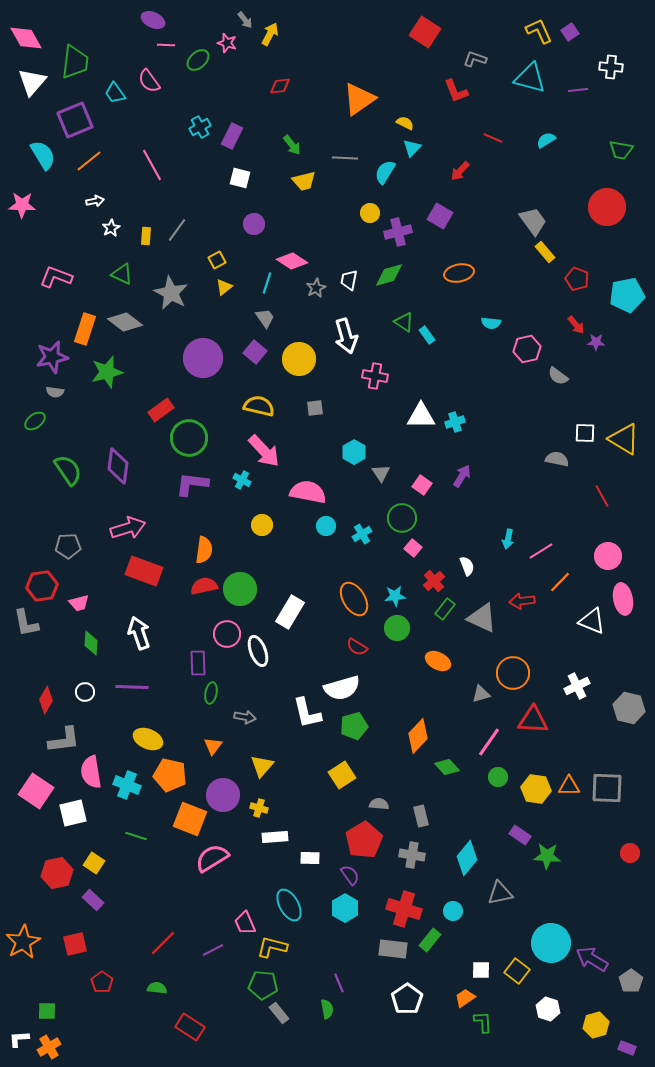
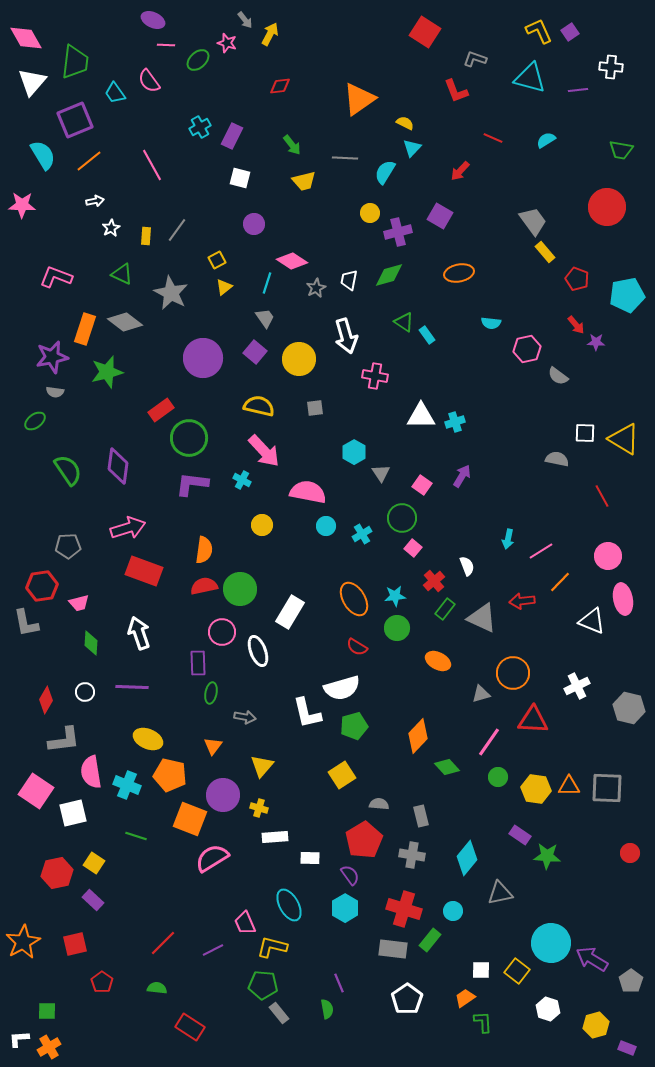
pink circle at (227, 634): moved 5 px left, 2 px up
